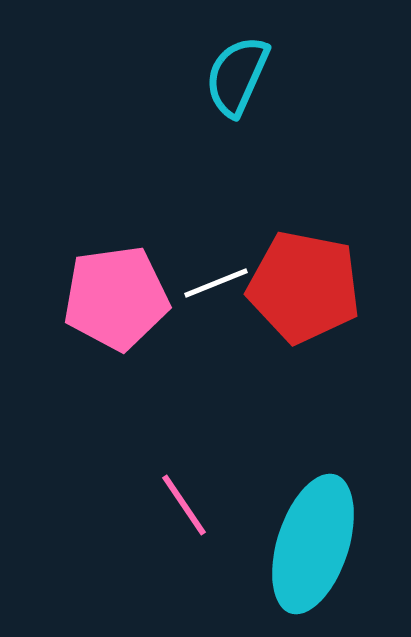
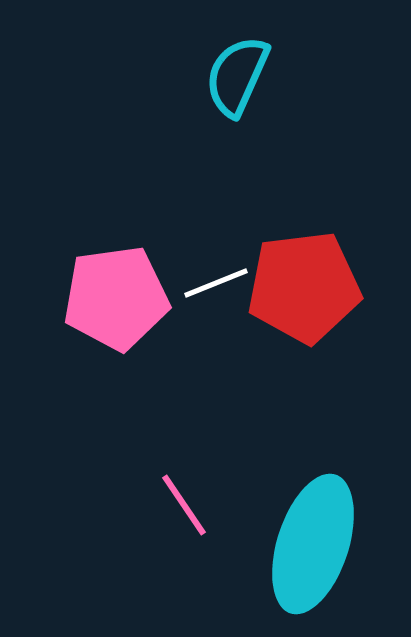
red pentagon: rotated 18 degrees counterclockwise
